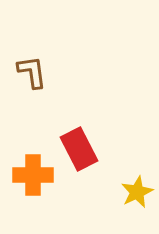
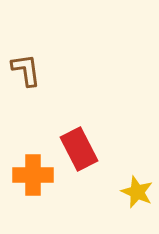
brown L-shape: moved 6 px left, 2 px up
yellow star: rotated 24 degrees counterclockwise
